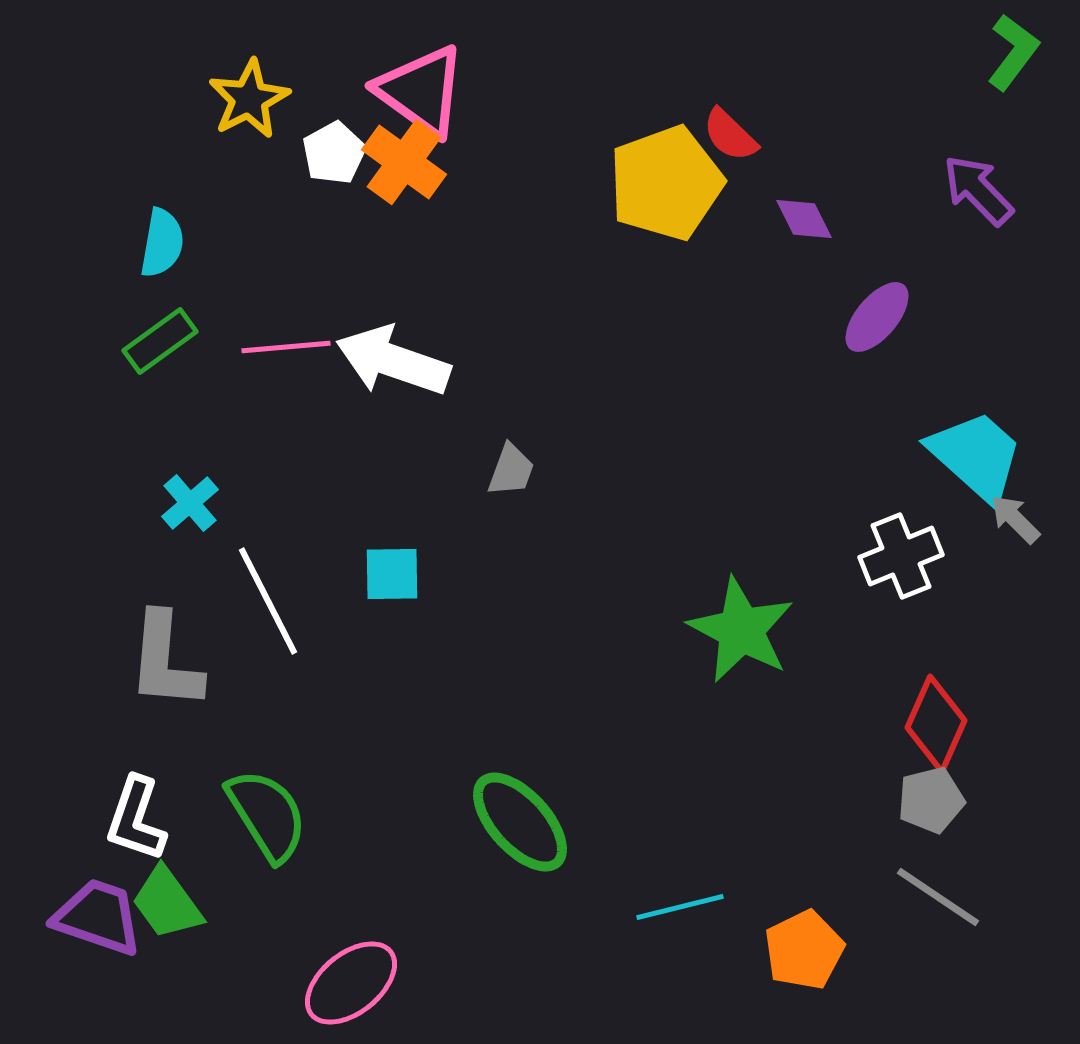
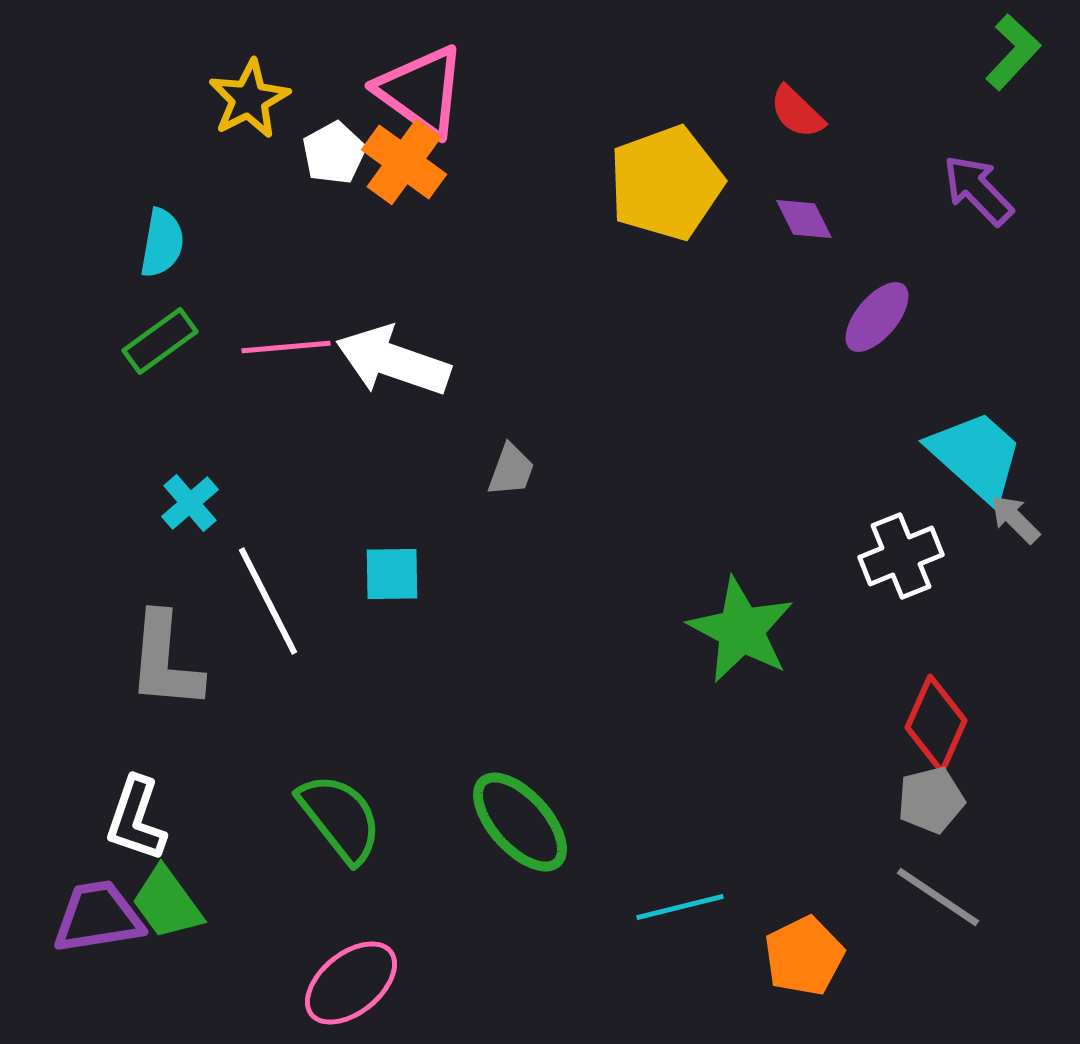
green L-shape: rotated 6 degrees clockwise
red semicircle: moved 67 px right, 23 px up
green semicircle: moved 73 px right, 3 px down; rotated 6 degrees counterclockwise
purple trapezoid: rotated 28 degrees counterclockwise
orange pentagon: moved 6 px down
